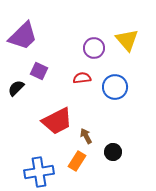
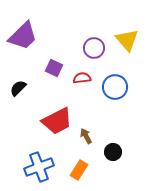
purple square: moved 15 px right, 3 px up
black semicircle: moved 2 px right
orange rectangle: moved 2 px right, 9 px down
blue cross: moved 5 px up; rotated 12 degrees counterclockwise
